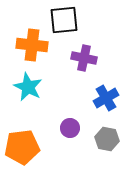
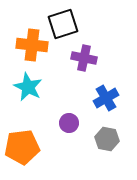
black square: moved 1 px left, 4 px down; rotated 12 degrees counterclockwise
purple circle: moved 1 px left, 5 px up
